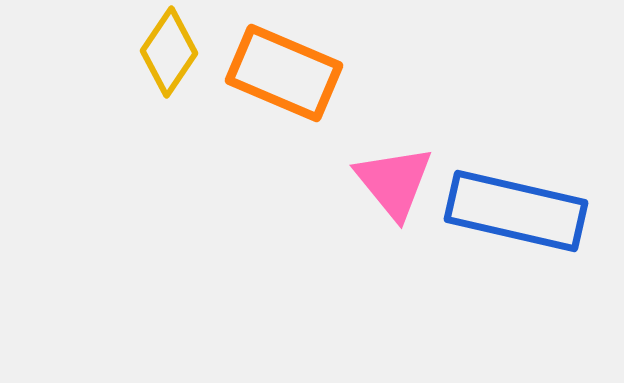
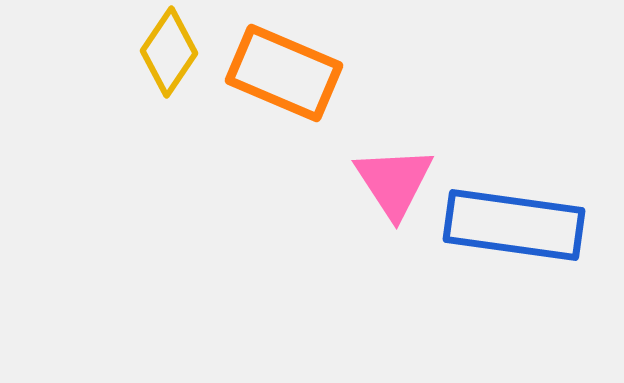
pink triangle: rotated 6 degrees clockwise
blue rectangle: moved 2 px left, 14 px down; rotated 5 degrees counterclockwise
